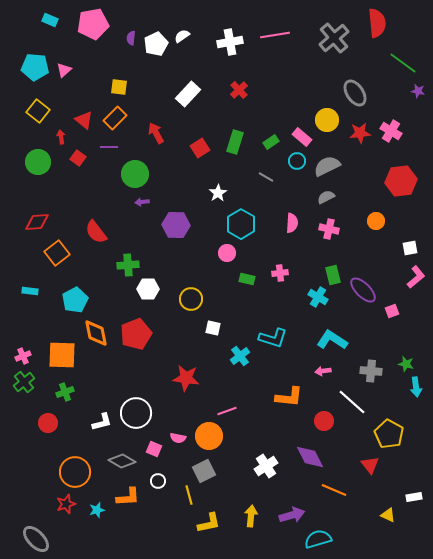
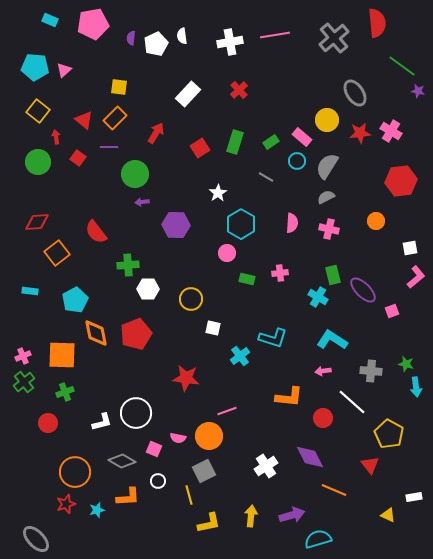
white semicircle at (182, 36): rotated 63 degrees counterclockwise
green line at (403, 63): moved 1 px left, 3 px down
red arrow at (156, 133): rotated 60 degrees clockwise
red arrow at (61, 137): moved 5 px left
gray semicircle at (327, 166): rotated 32 degrees counterclockwise
red circle at (324, 421): moved 1 px left, 3 px up
